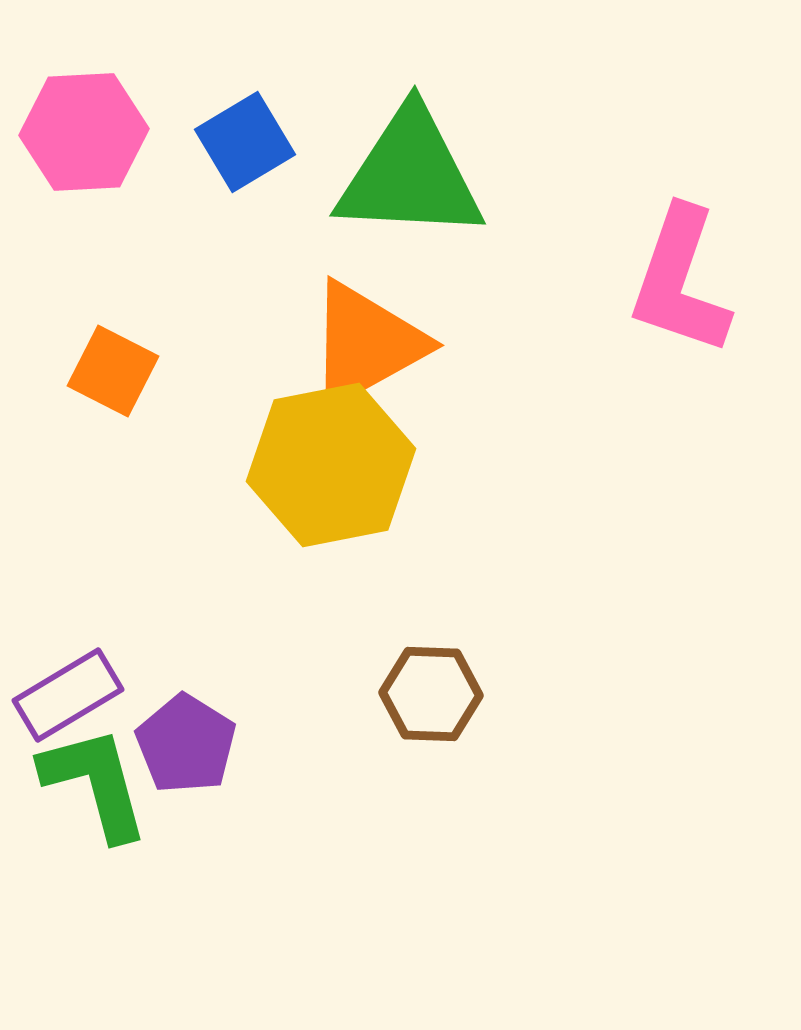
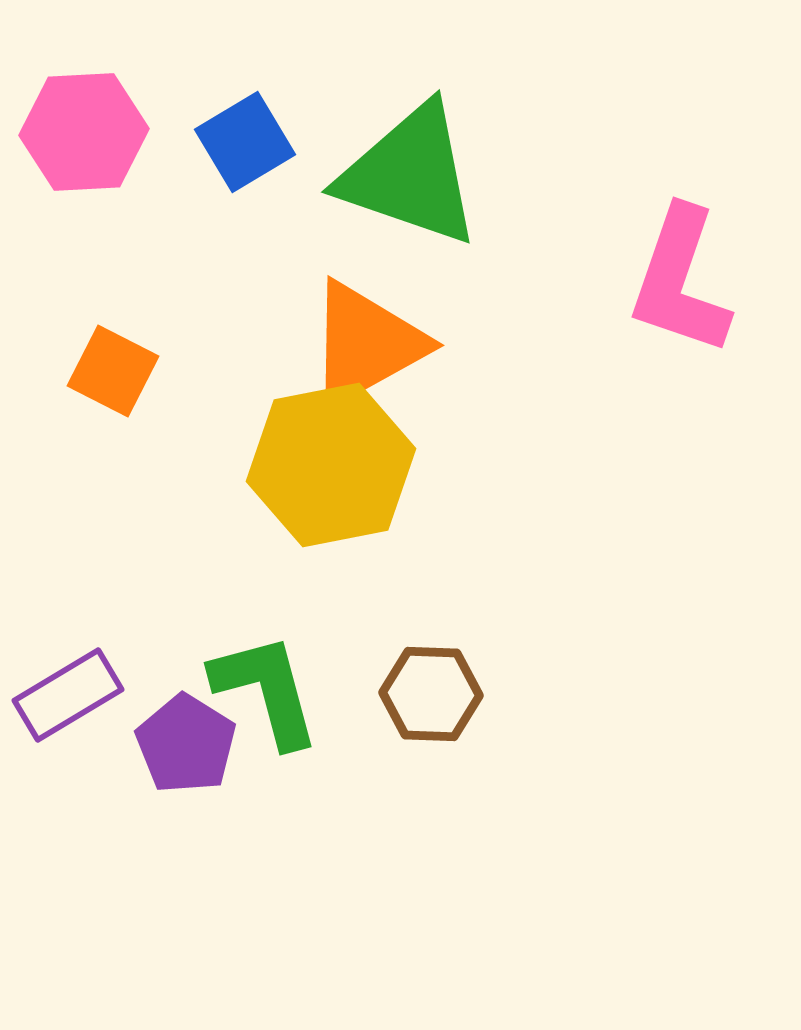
green triangle: rotated 16 degrees clockwise
green L-shape: moved 171 px right, 93 px up
